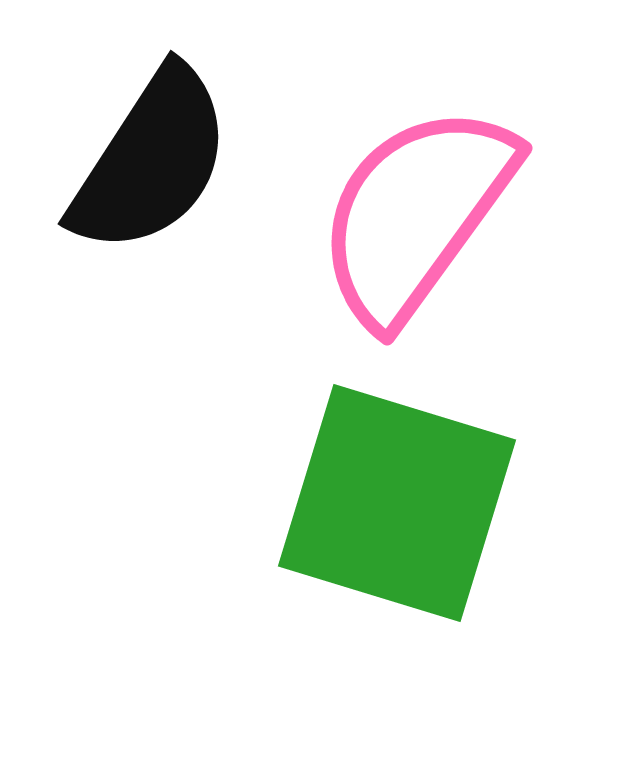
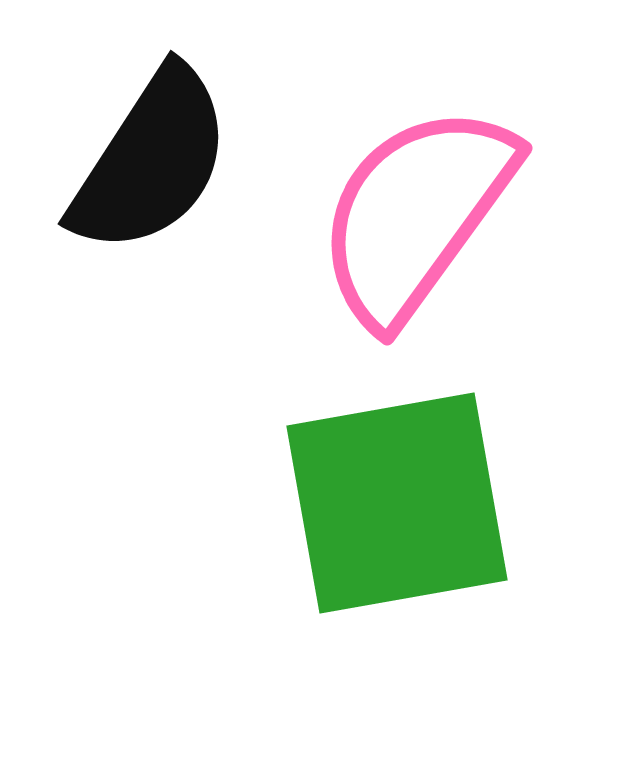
green square: rotated 27 degrees counterclockwise
